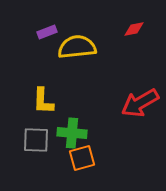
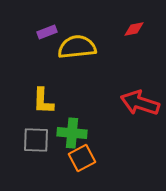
red arrow: rotated 48 degrees clockwise
orange square: rotated 12 degrees counterclockwise
